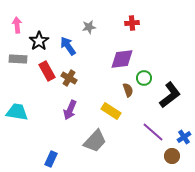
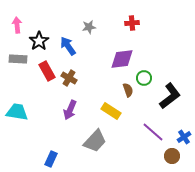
black L-shape: moved 1 px down
